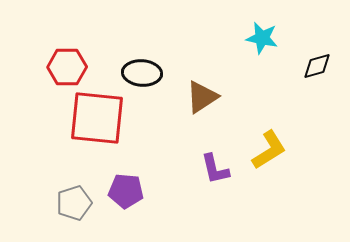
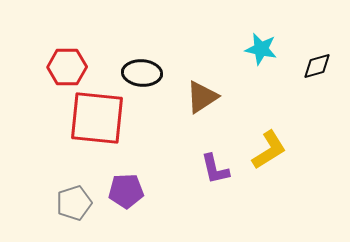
cyan star: moved 1 px left, 11 px down
purple pentagon: rotated 8 degrees counterclockwise
